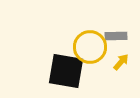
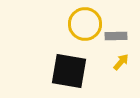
yellow circle: moved 5 px left, 23 px up
black square: moved 3 px right
